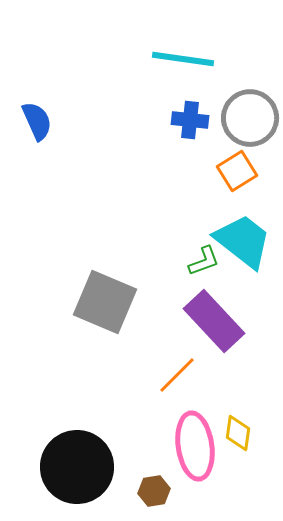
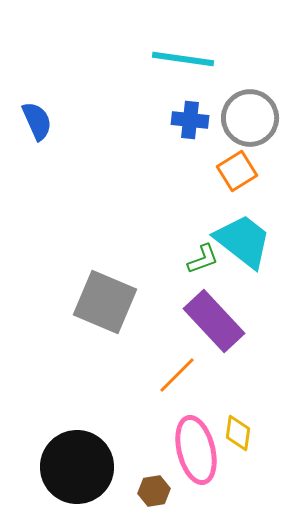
green L-shape: moved 1 px left, 2 px up
pink ellipse: moved 1 px right, 4 px down; rotated 6 degrees counterclockwise
